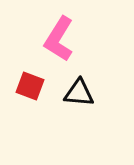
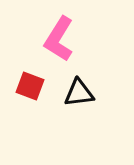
black triangle: rotated 12 degrees counterclockwise
